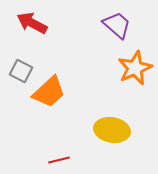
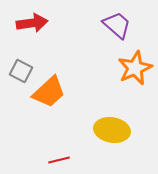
red arrow: rotated 144 degrees clockwise
